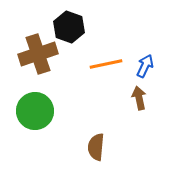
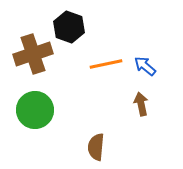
brown cross: moved 5 px left
blue arrow: rotated 75 degrees counterclockwise
brown arrow: moved 2 px right, 6 px down
green circle: moved 1 px up
